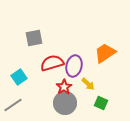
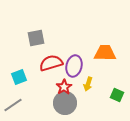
gray square: moved 2 px right
orange trapezoid: rotated 35 degrees clockwise
red semicircle: moved 1 px left
cyan square: rotated 14 degrees clockwise
yellow arrow: rotated 64 degrees clockwise
green square: moved 16 px right, 8 px up
